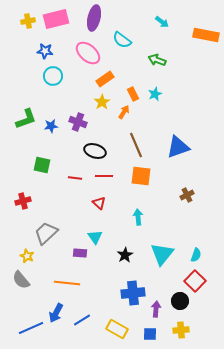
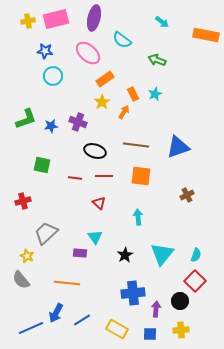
brown line at (136, 145): rotated 60 degrees counterclockwise
